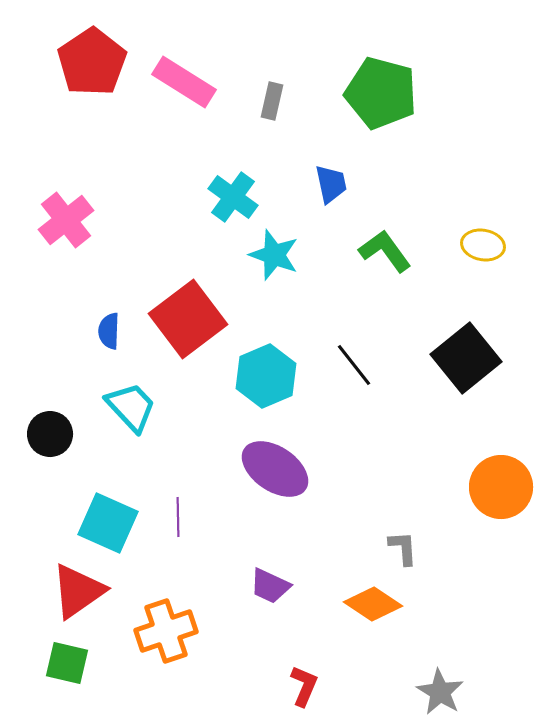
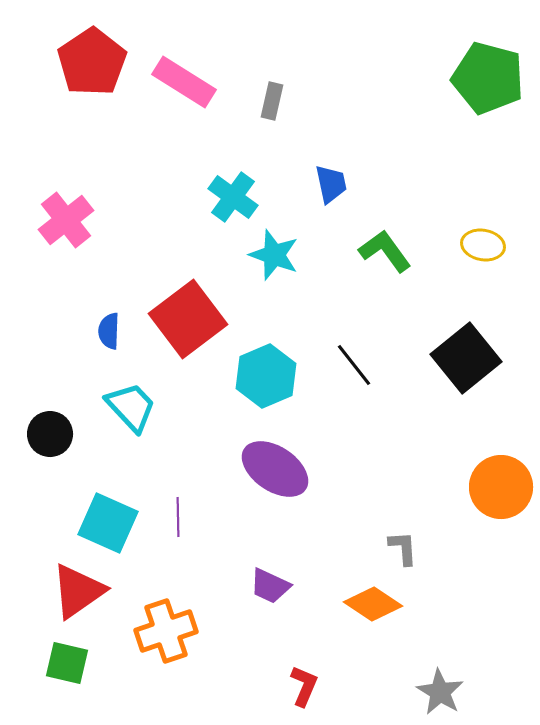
green pentagon: moved 107 px right, 15 px up
